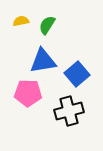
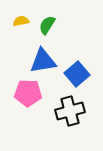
black cross: moved 1 px right
